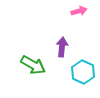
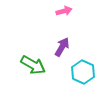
pink arrow: moved 15 px left
purple arrow: rotated 24 degrees clockwise
